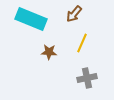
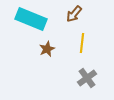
yellow line: rotated 18 degrees counterclockwise
brown star: moved 2 px left, 3 px up; rotated 28 degrees counterclockwise
gray cross: rotated 24 degrees counterclockwise
